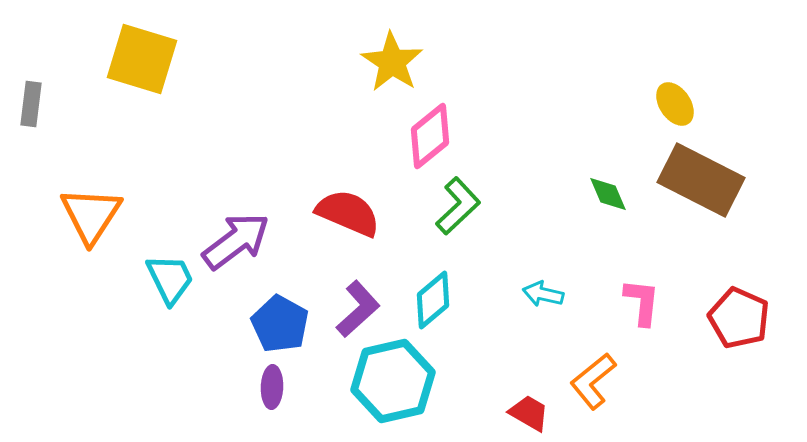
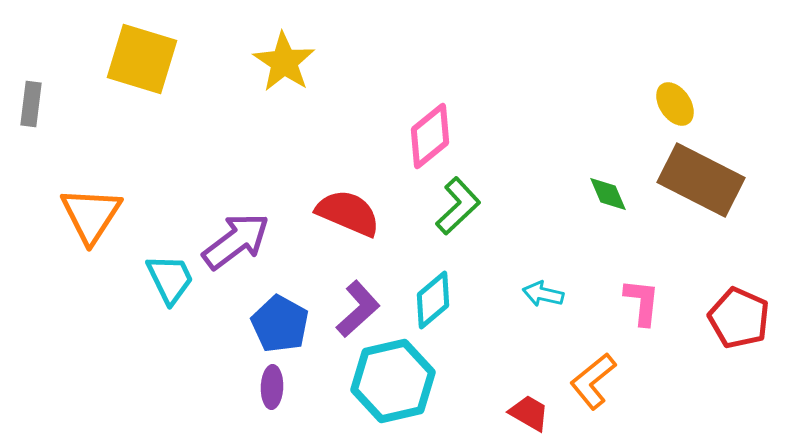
yellow star: moved 108 px left
